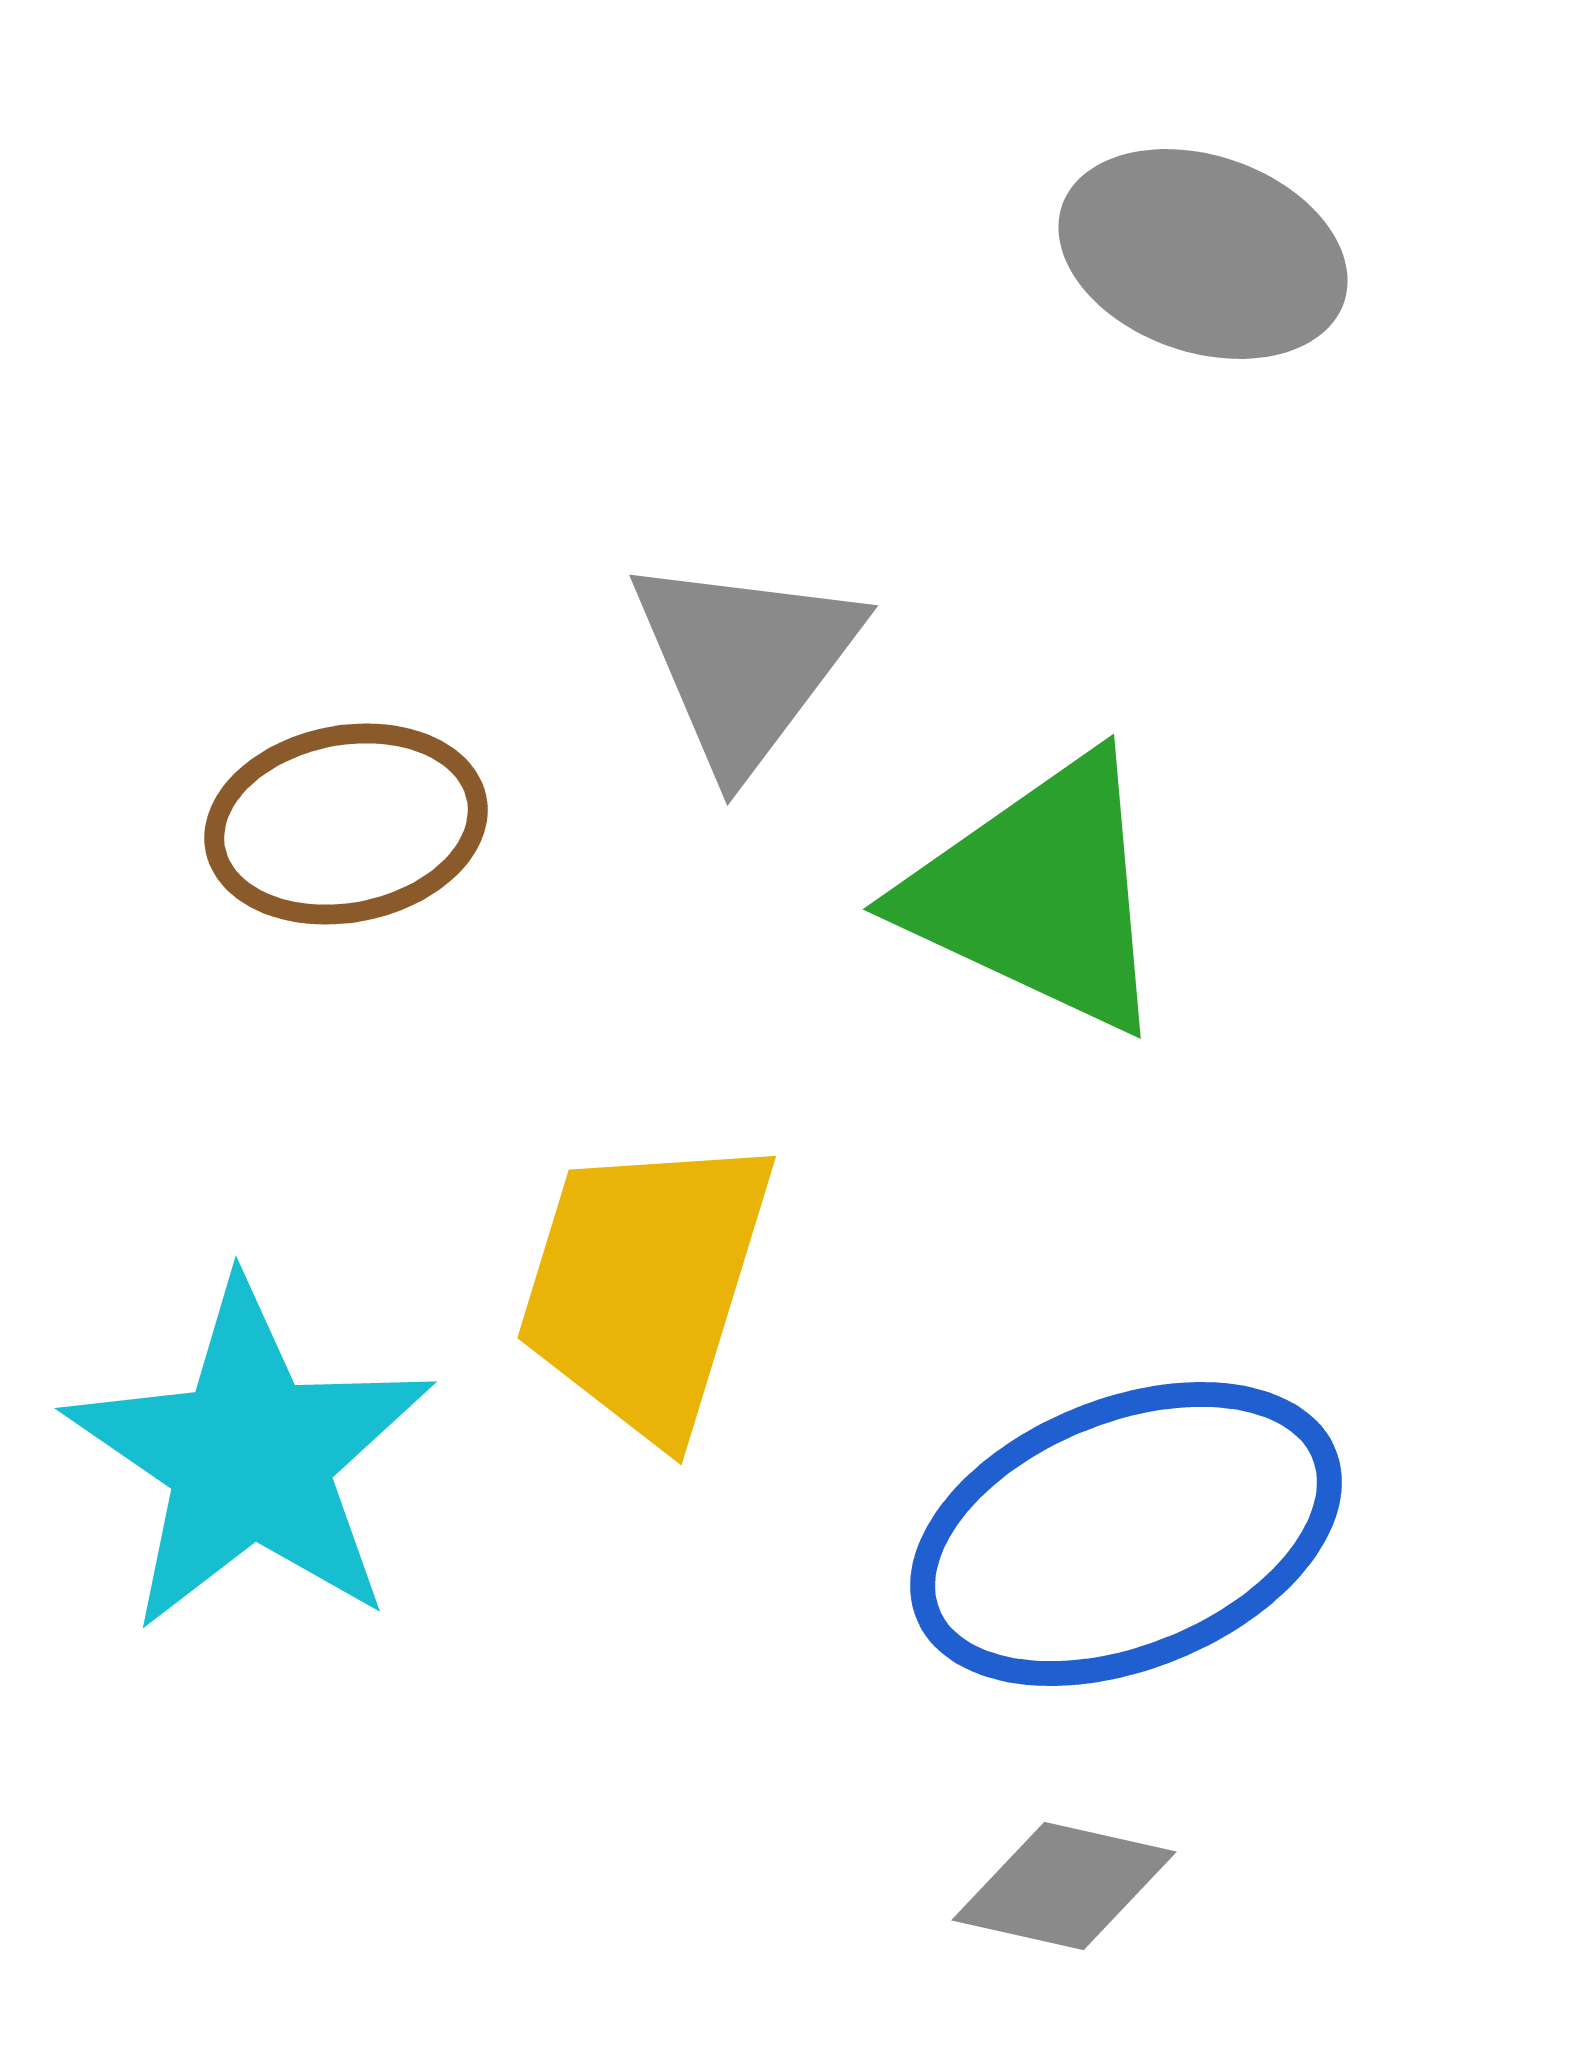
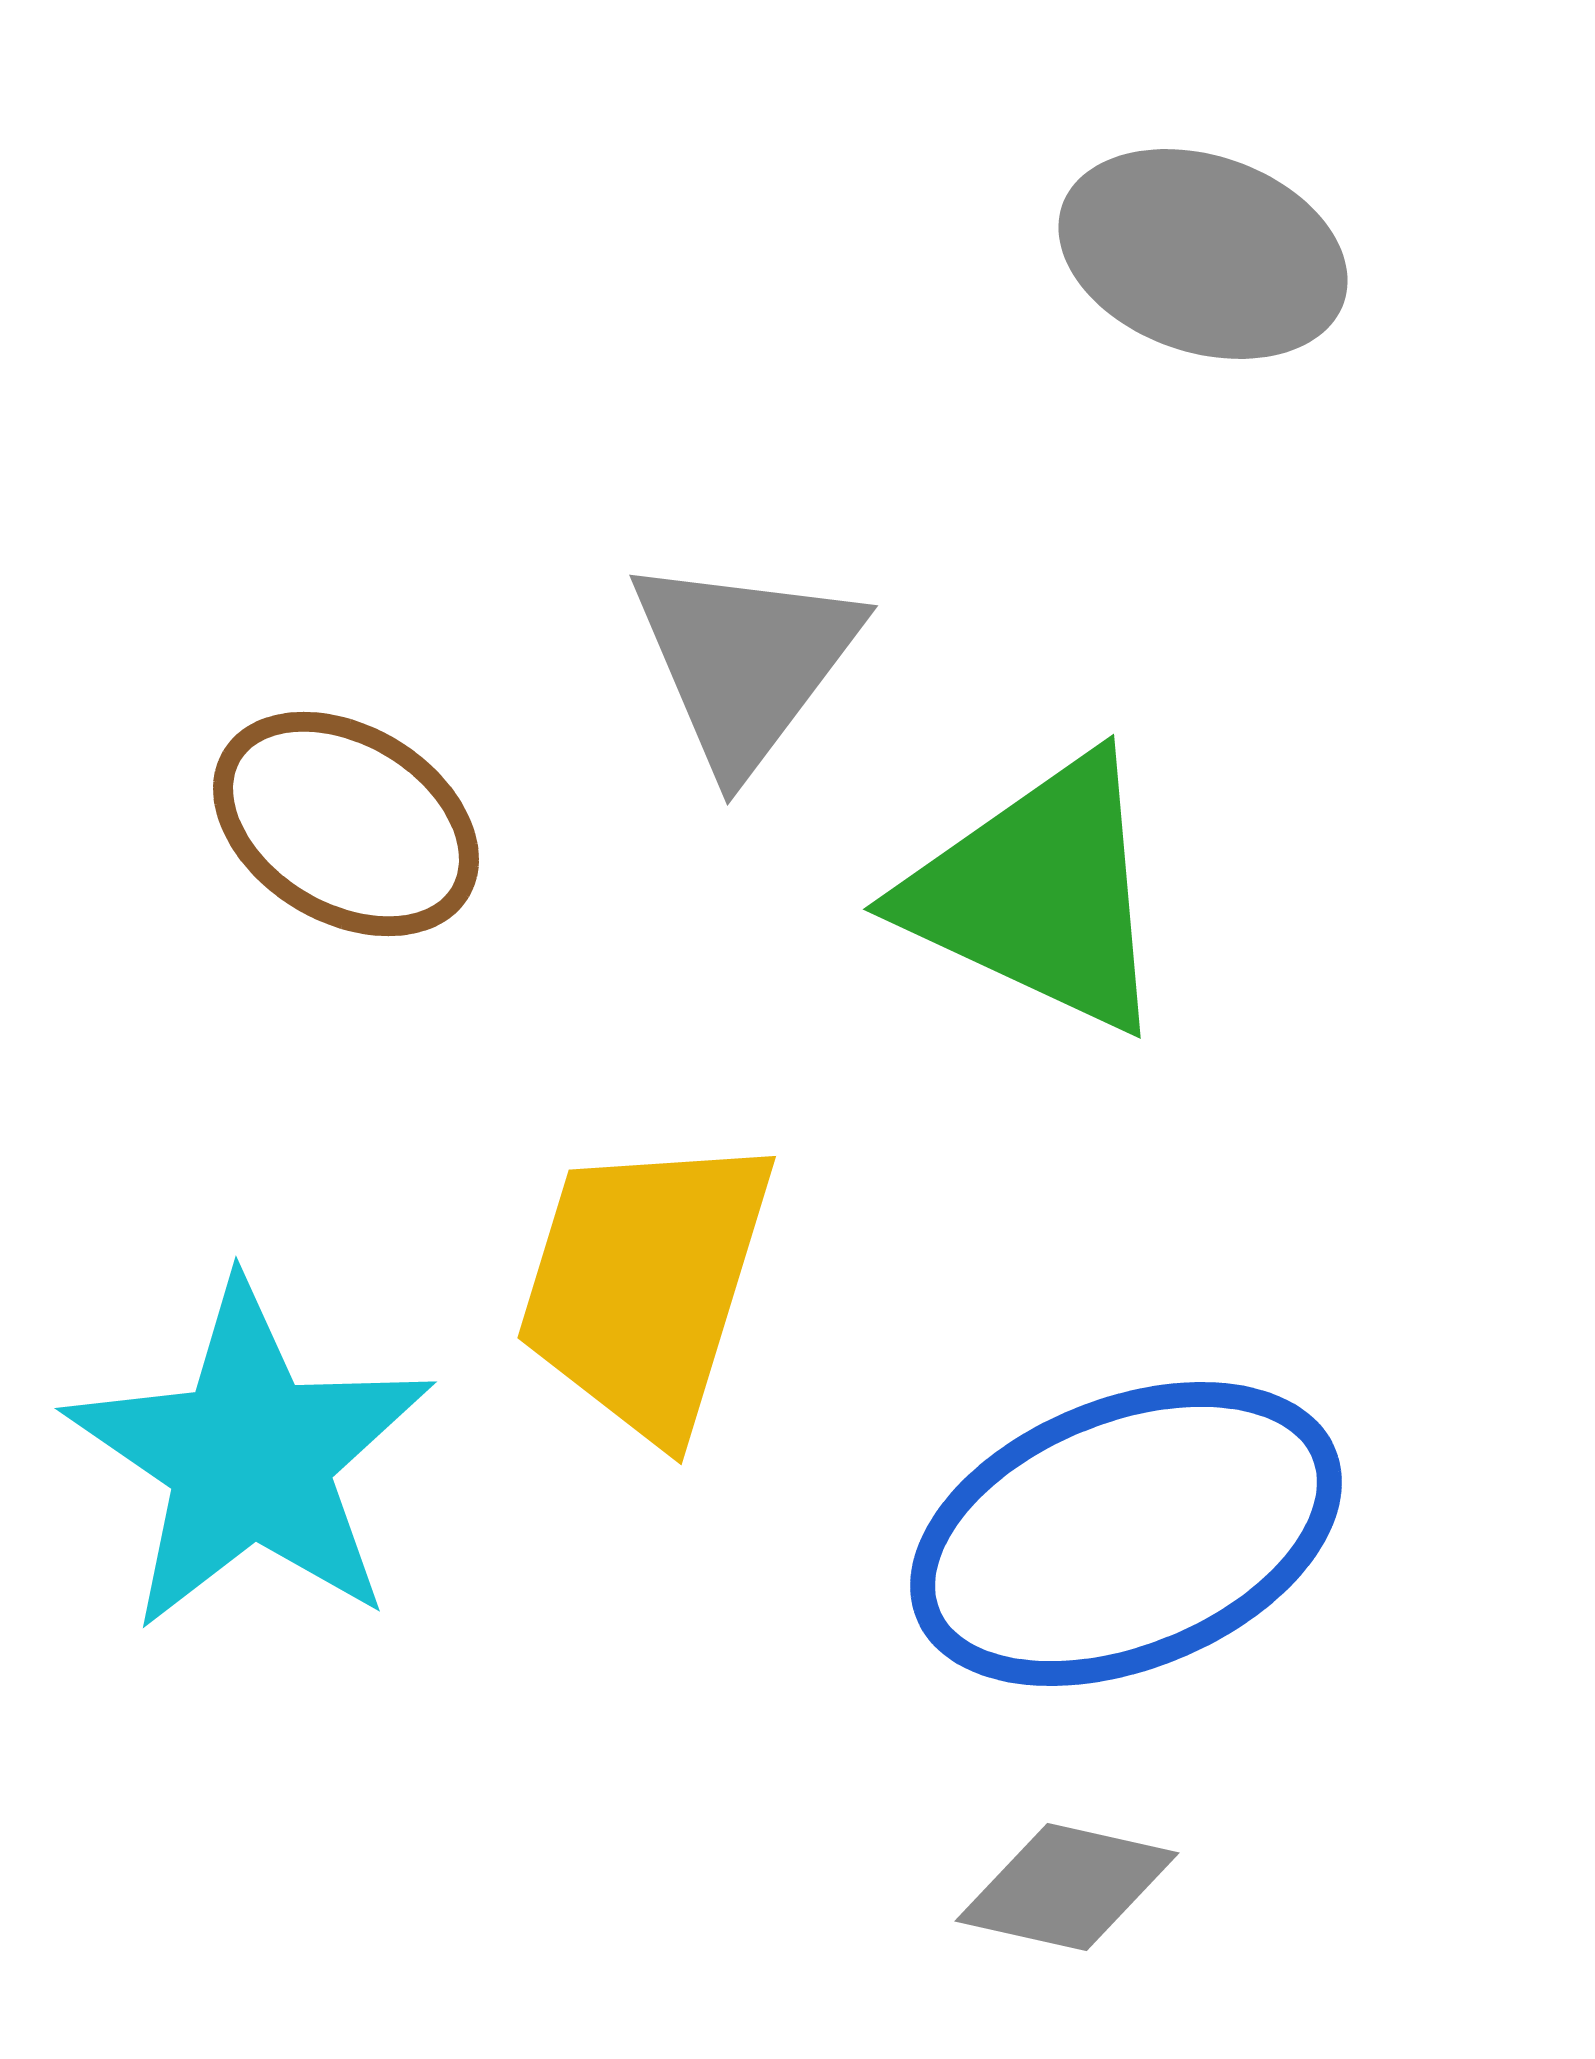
brown ellipse: rotated 42 degrees clockwise
gray diamond: moved 3 px right, 1 px down
